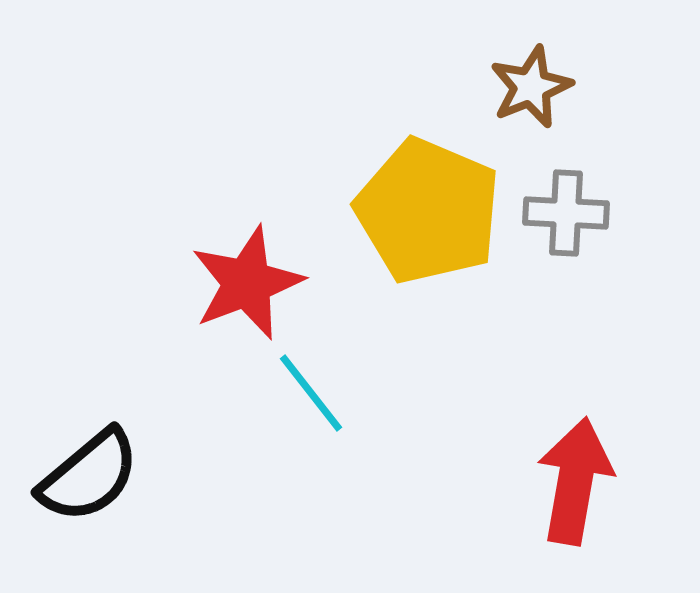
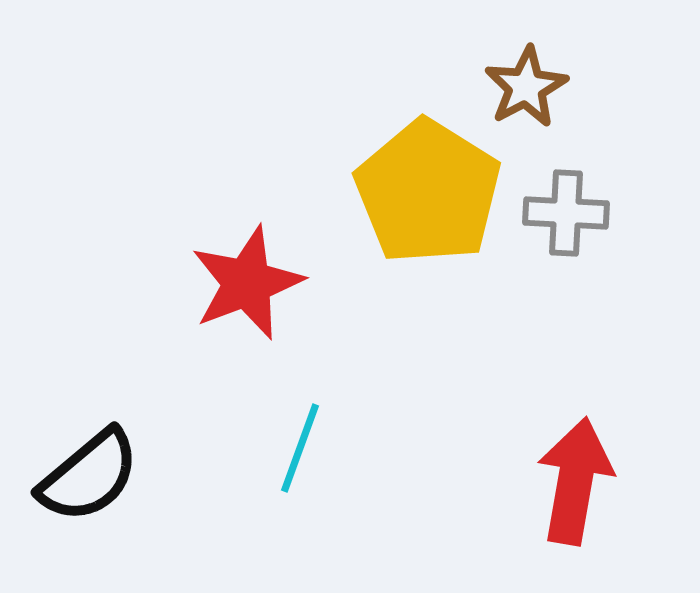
brown star: moved 5 px left; rotated 6 degrees counterclockwise
yellow pentagon: moved 19 px up; rotated 9 degrees clockwise
cyan line: moved 11 px left, 55 px down; rotated 58 degrees clockwise
